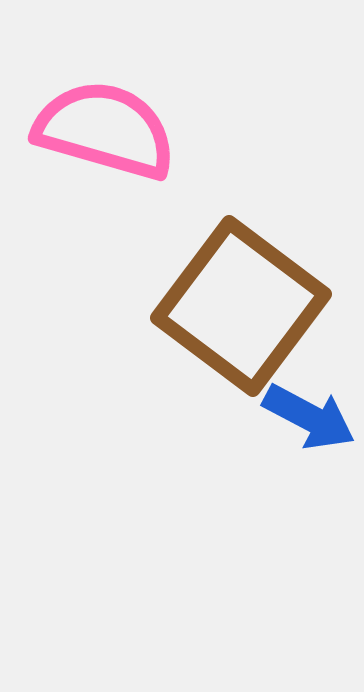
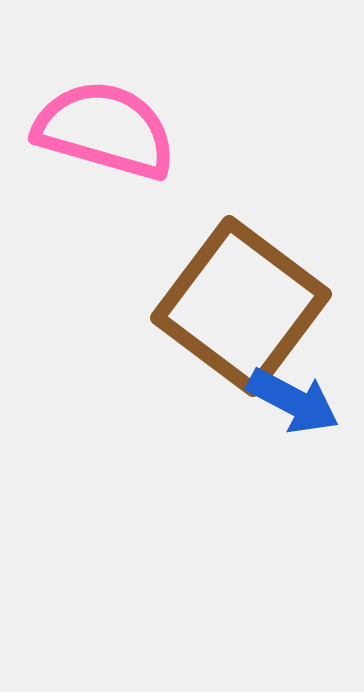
blue arrow: moved 16 px left, 16 px up
